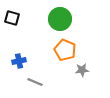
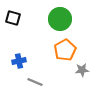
black square: moved 1 px right
orange pentagon: rotated 20 degrees clockwise
